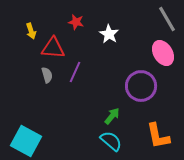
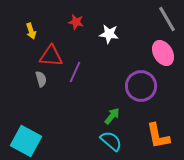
white star: rotated 24 degrees counterclockwise
red triangle: moved 2 px left, 8 px down
gray semicircle: moved 6 px left, 4 px down
